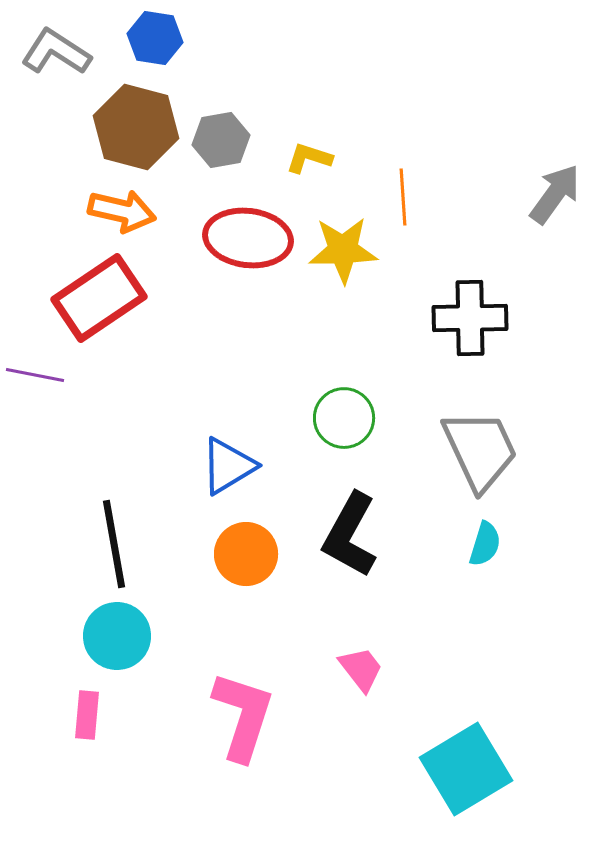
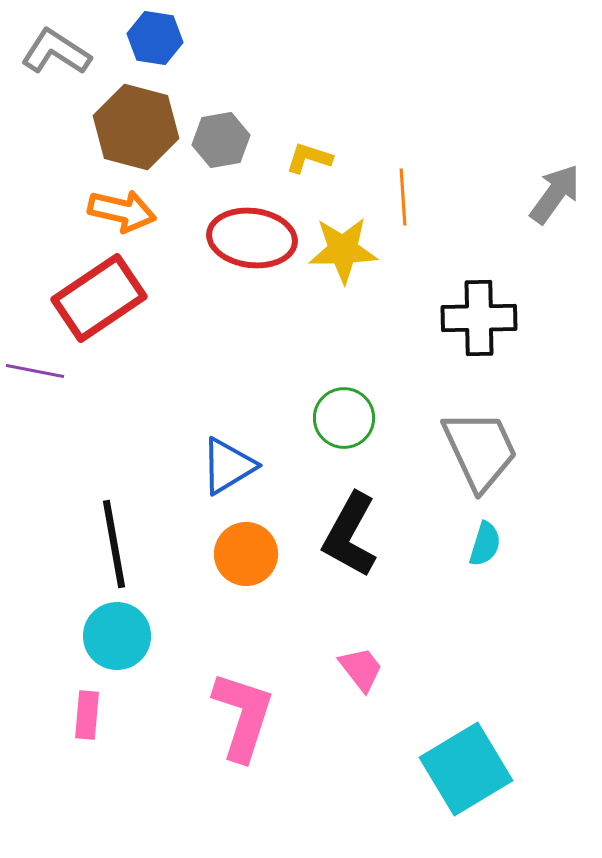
red ellipse: moved 4 px right
black cross: moved 9 px right
purple line: moved 4 px up
